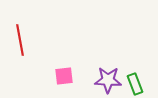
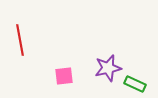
purple star: moved 12 px up; rotated 16 degrees counterclockwise
green rectangle: rotated 45 degrees counterclockwise
